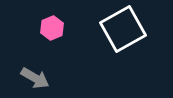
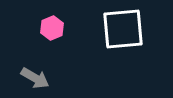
white square: rotated 24 degrees clockwise
